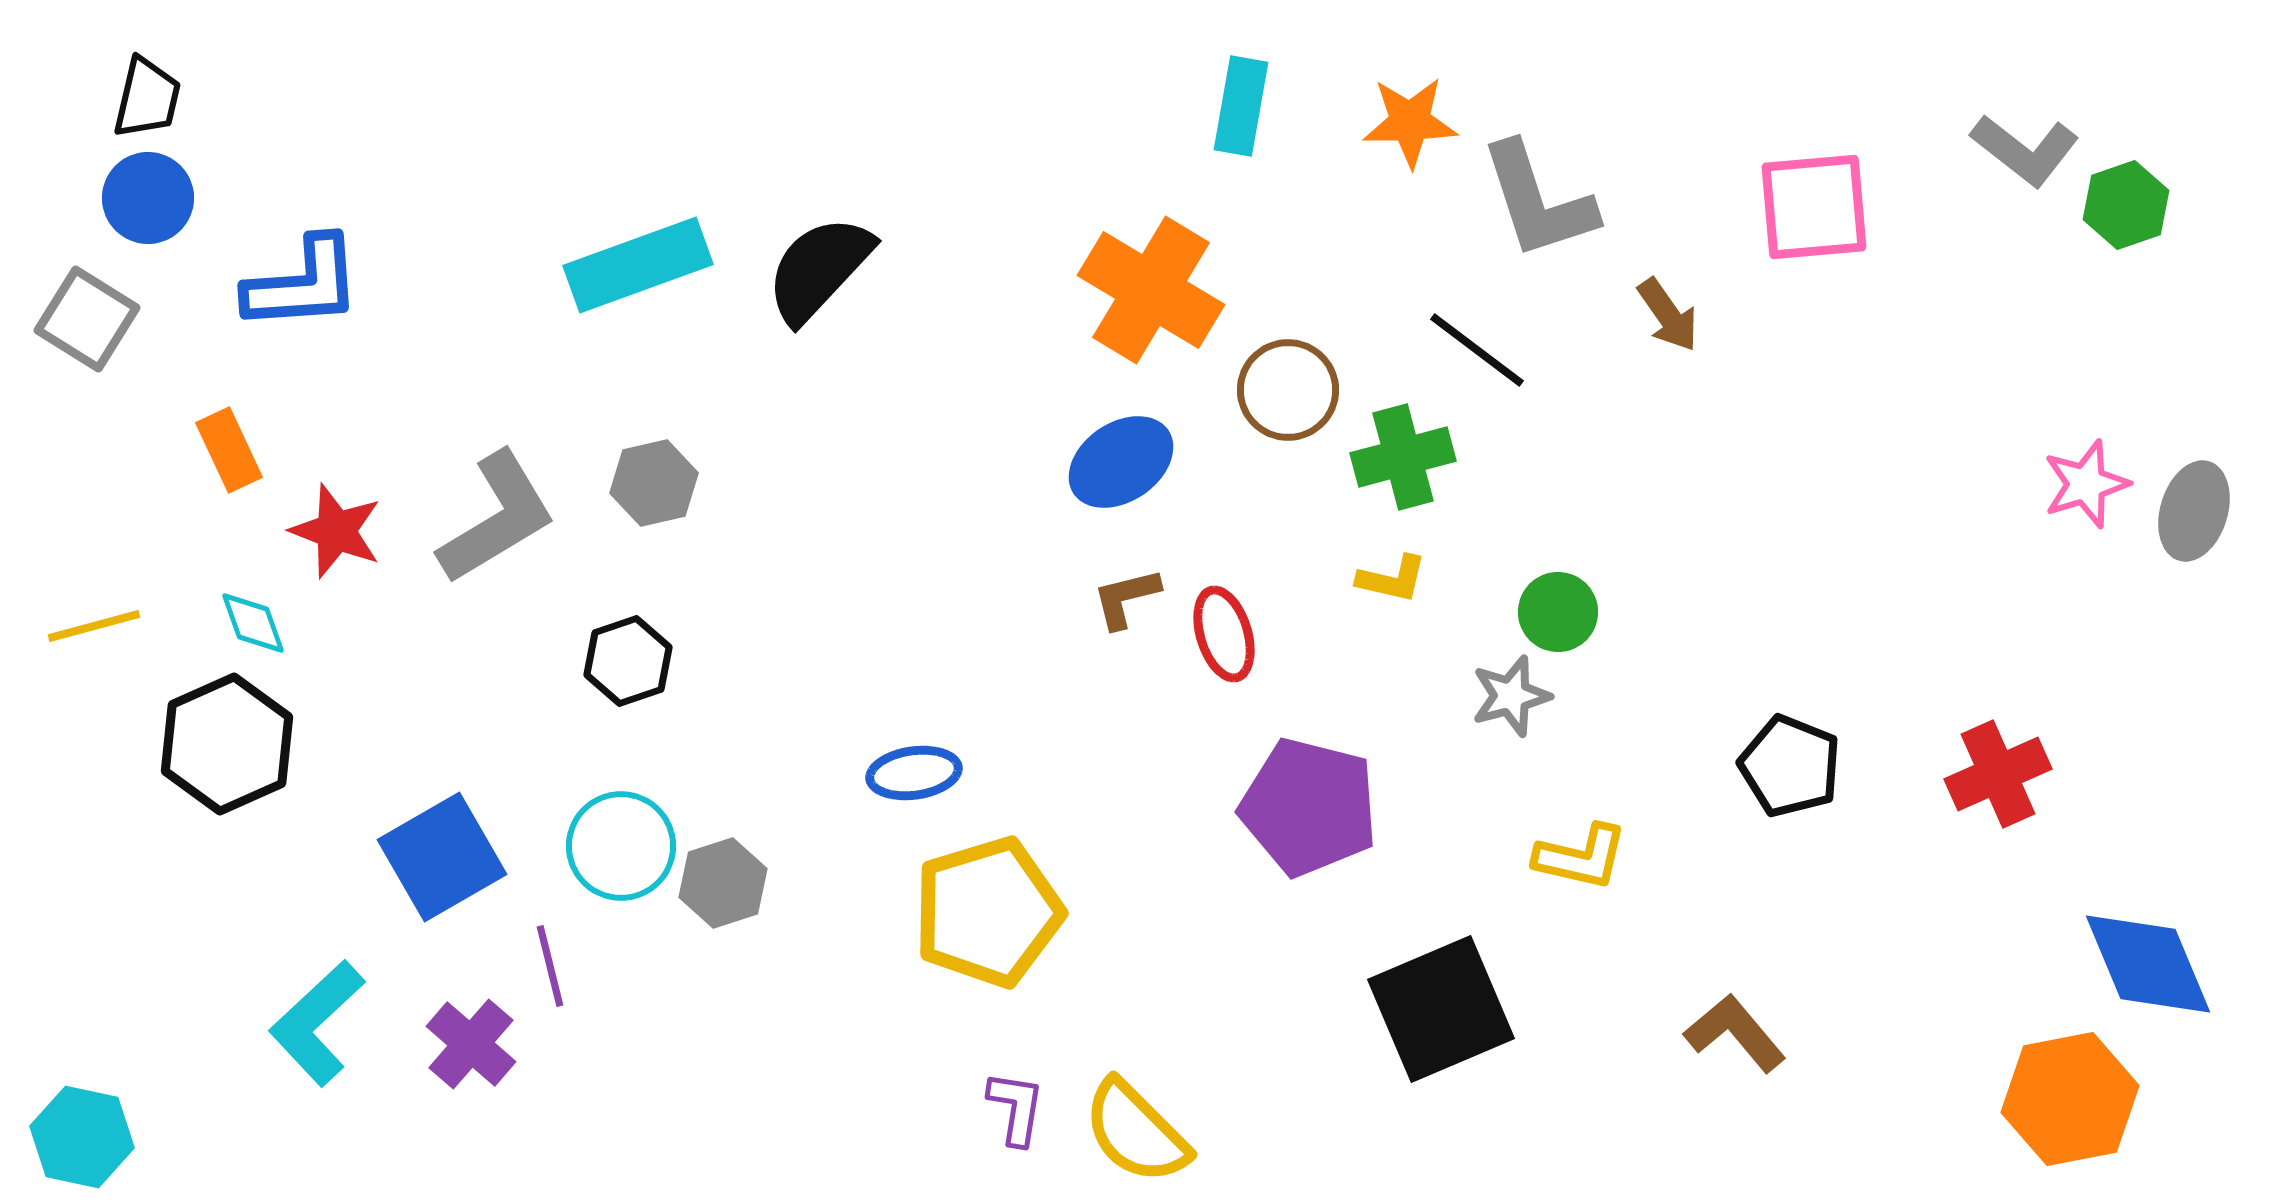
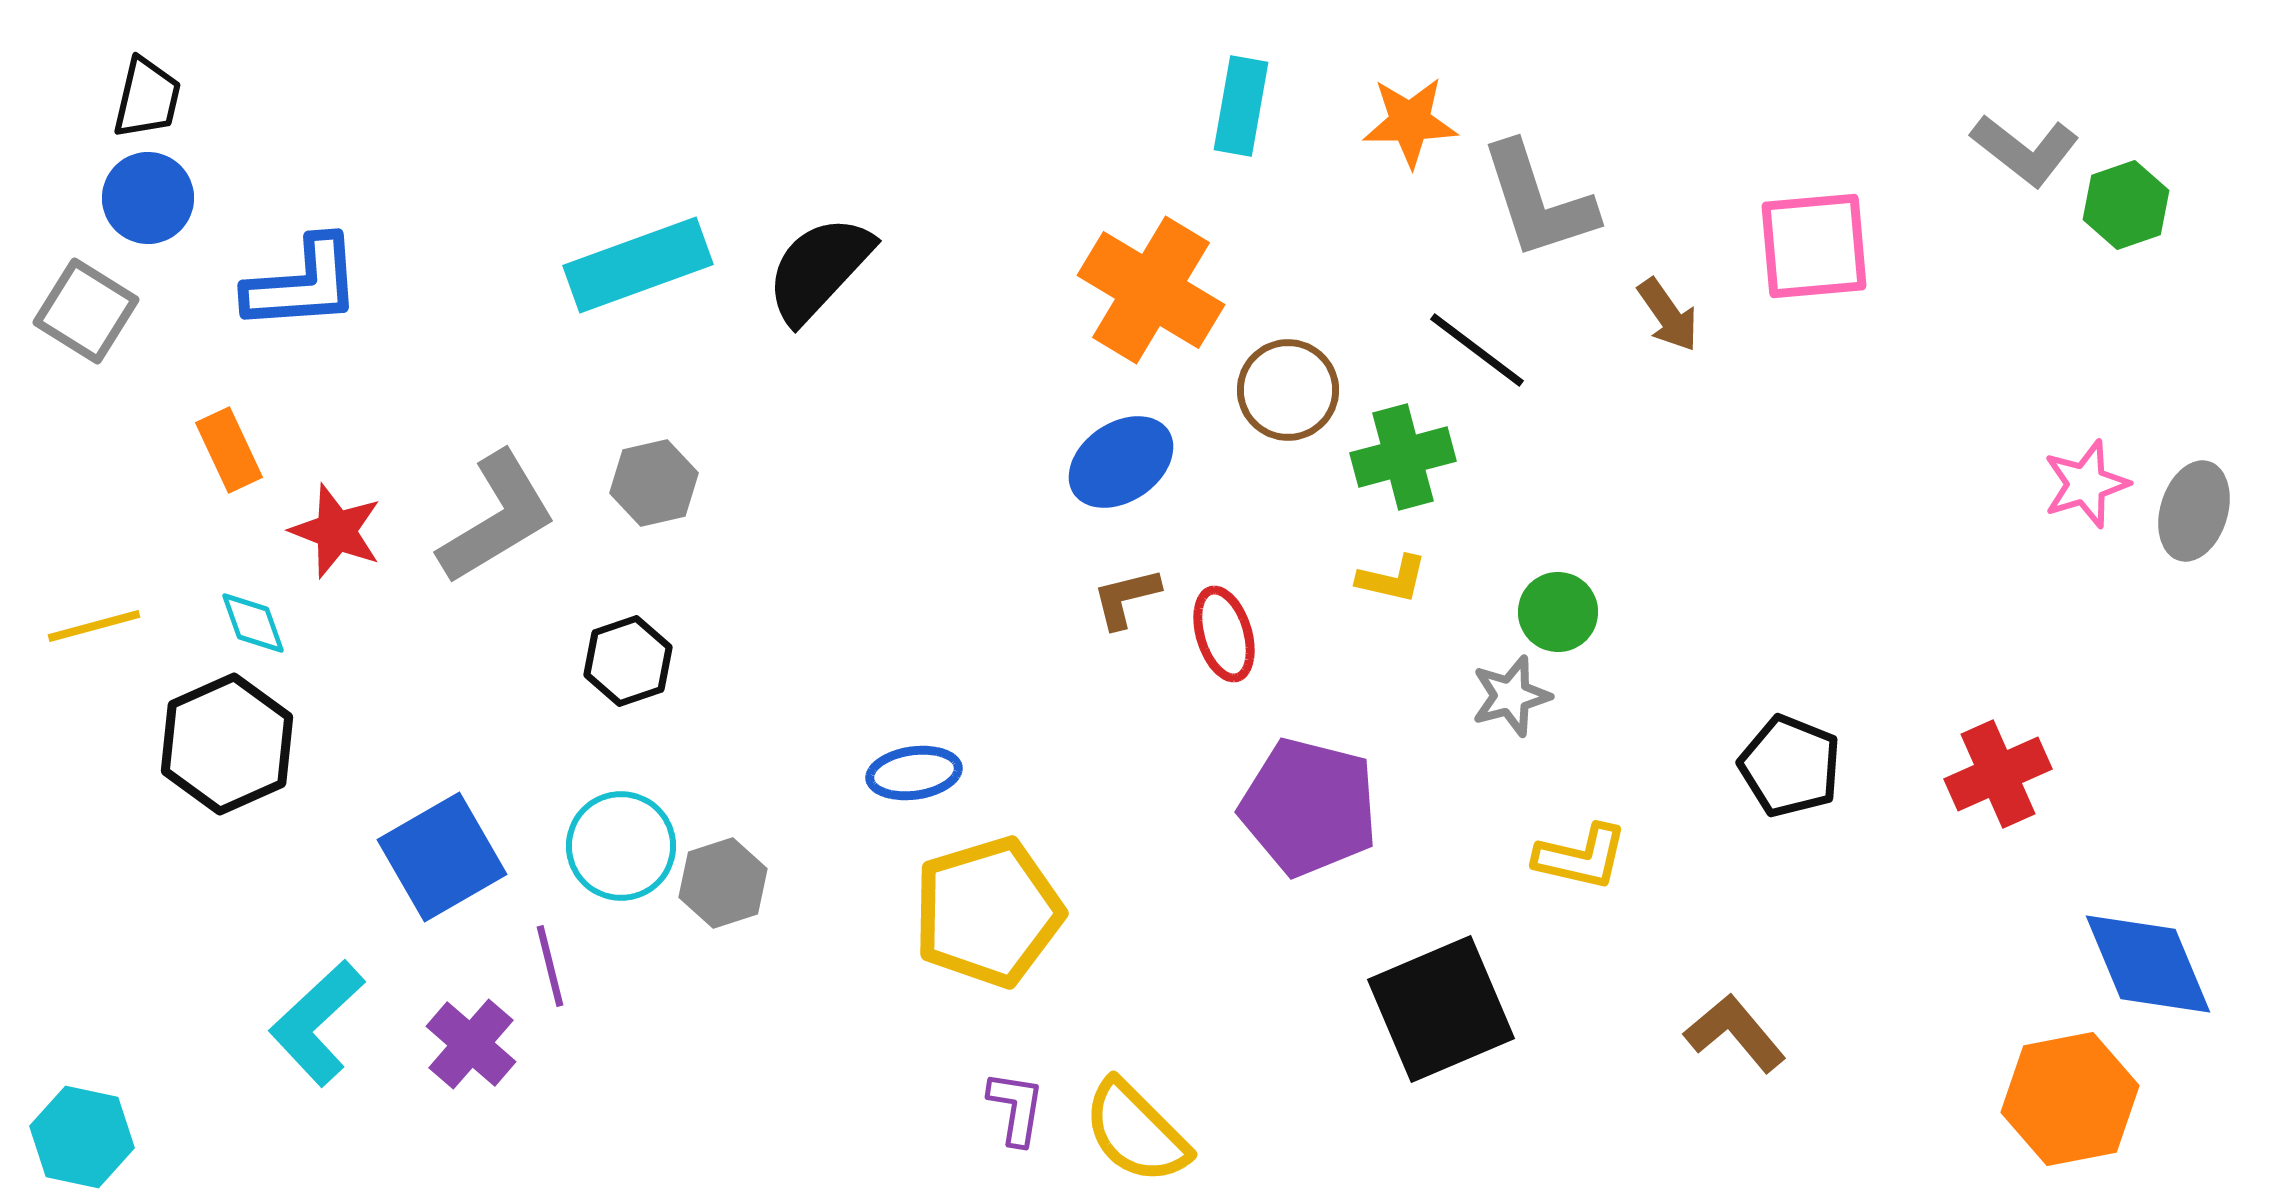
pink square at (1814, 207): moved 39 px down
gray square at (87, 319): moved 1 px left, 8 px up
